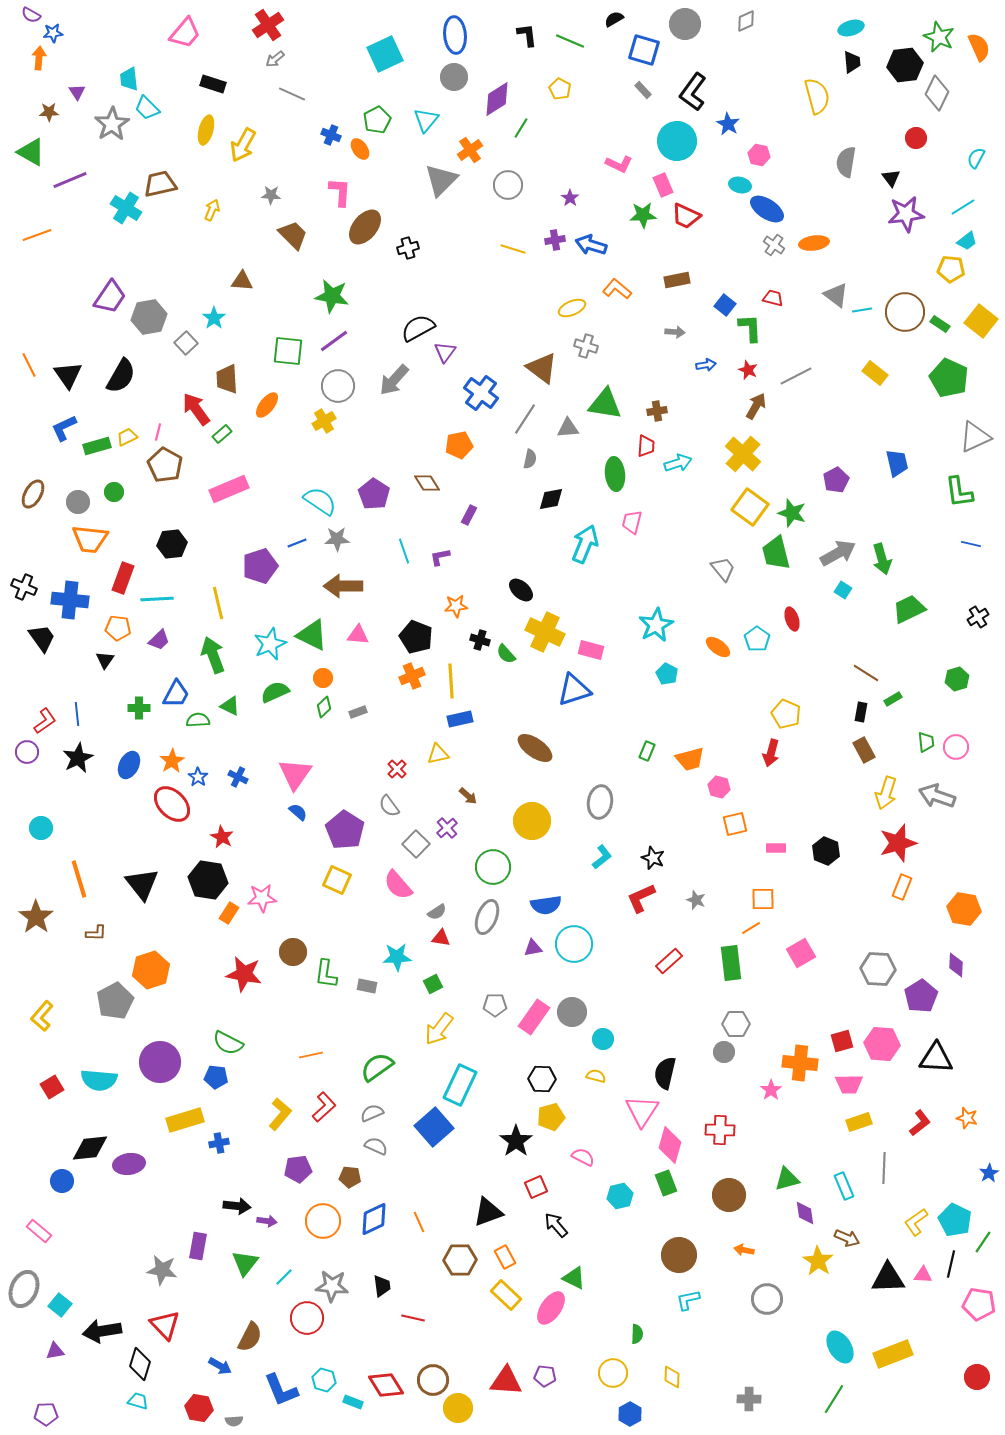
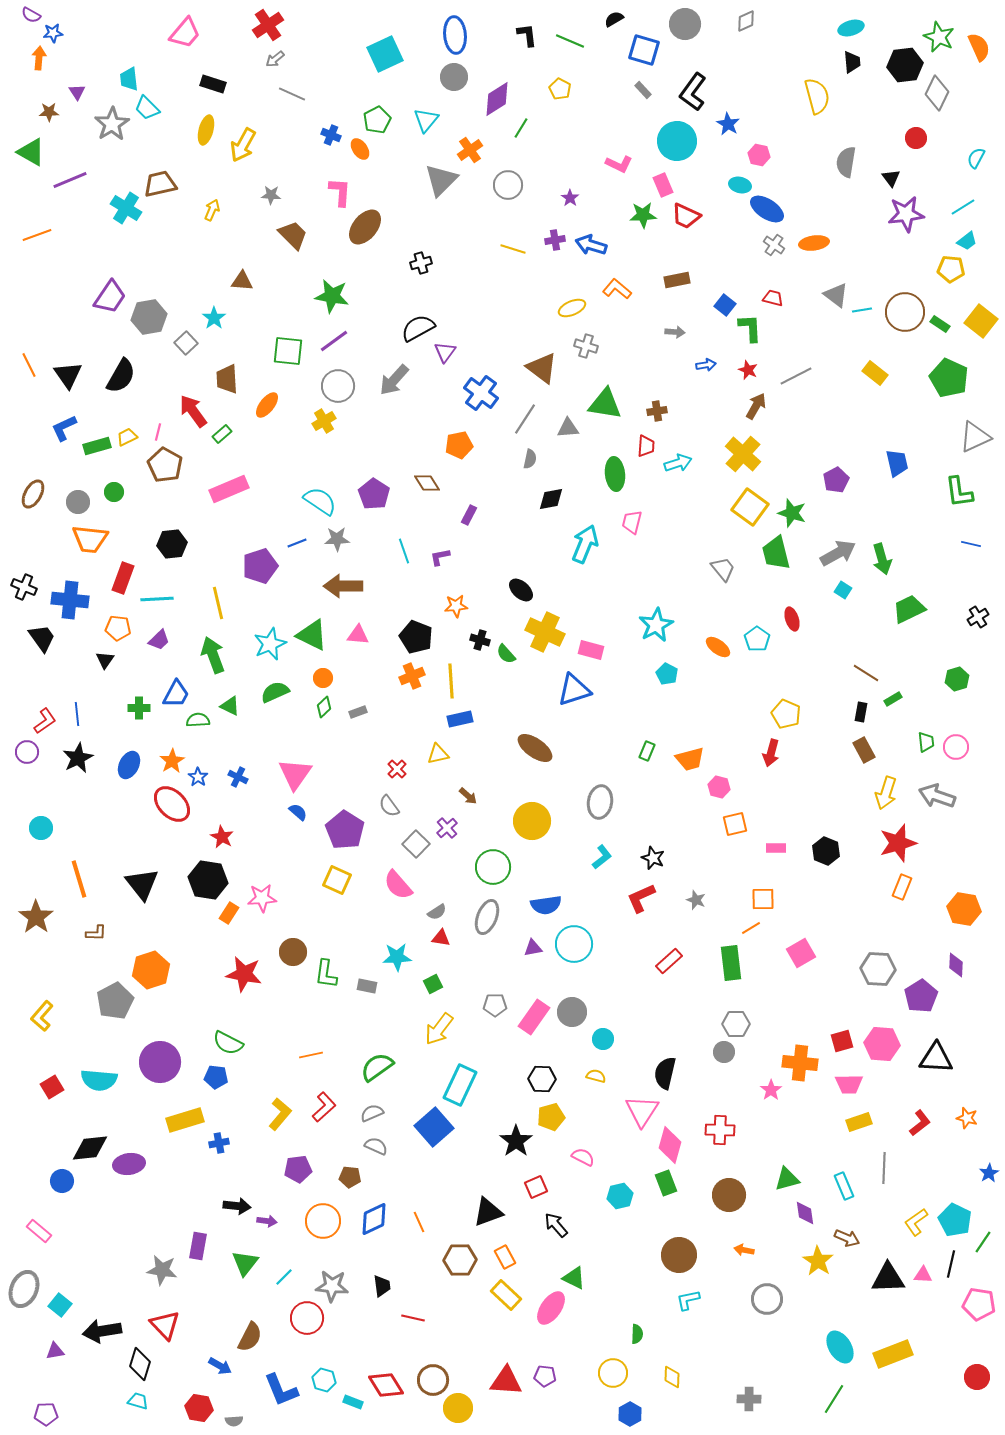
black cross at (408, 248): moved 13 px right, 15 px down
red arrow at (196, 409): moved 3 px left, 2 px down
